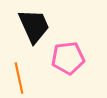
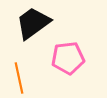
black trapezoid: moved 1 px left, 3 px up; rotated 102 degrees counterclockwise
